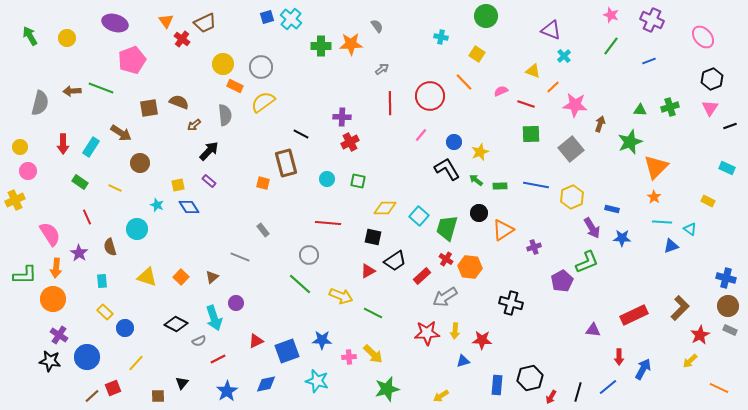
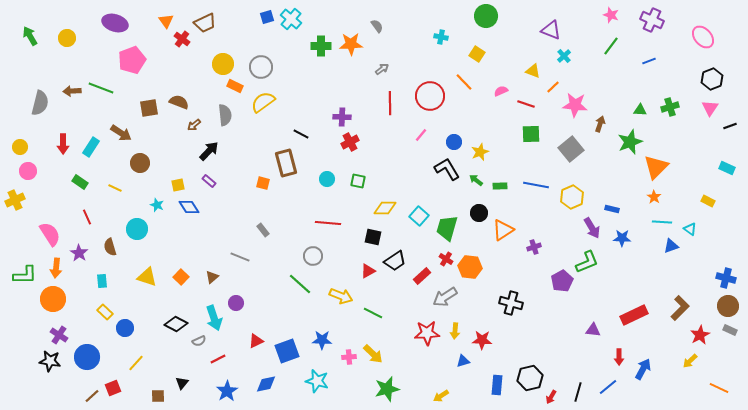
gray circle at (309, 255): moved 4 px right, 1 px down
